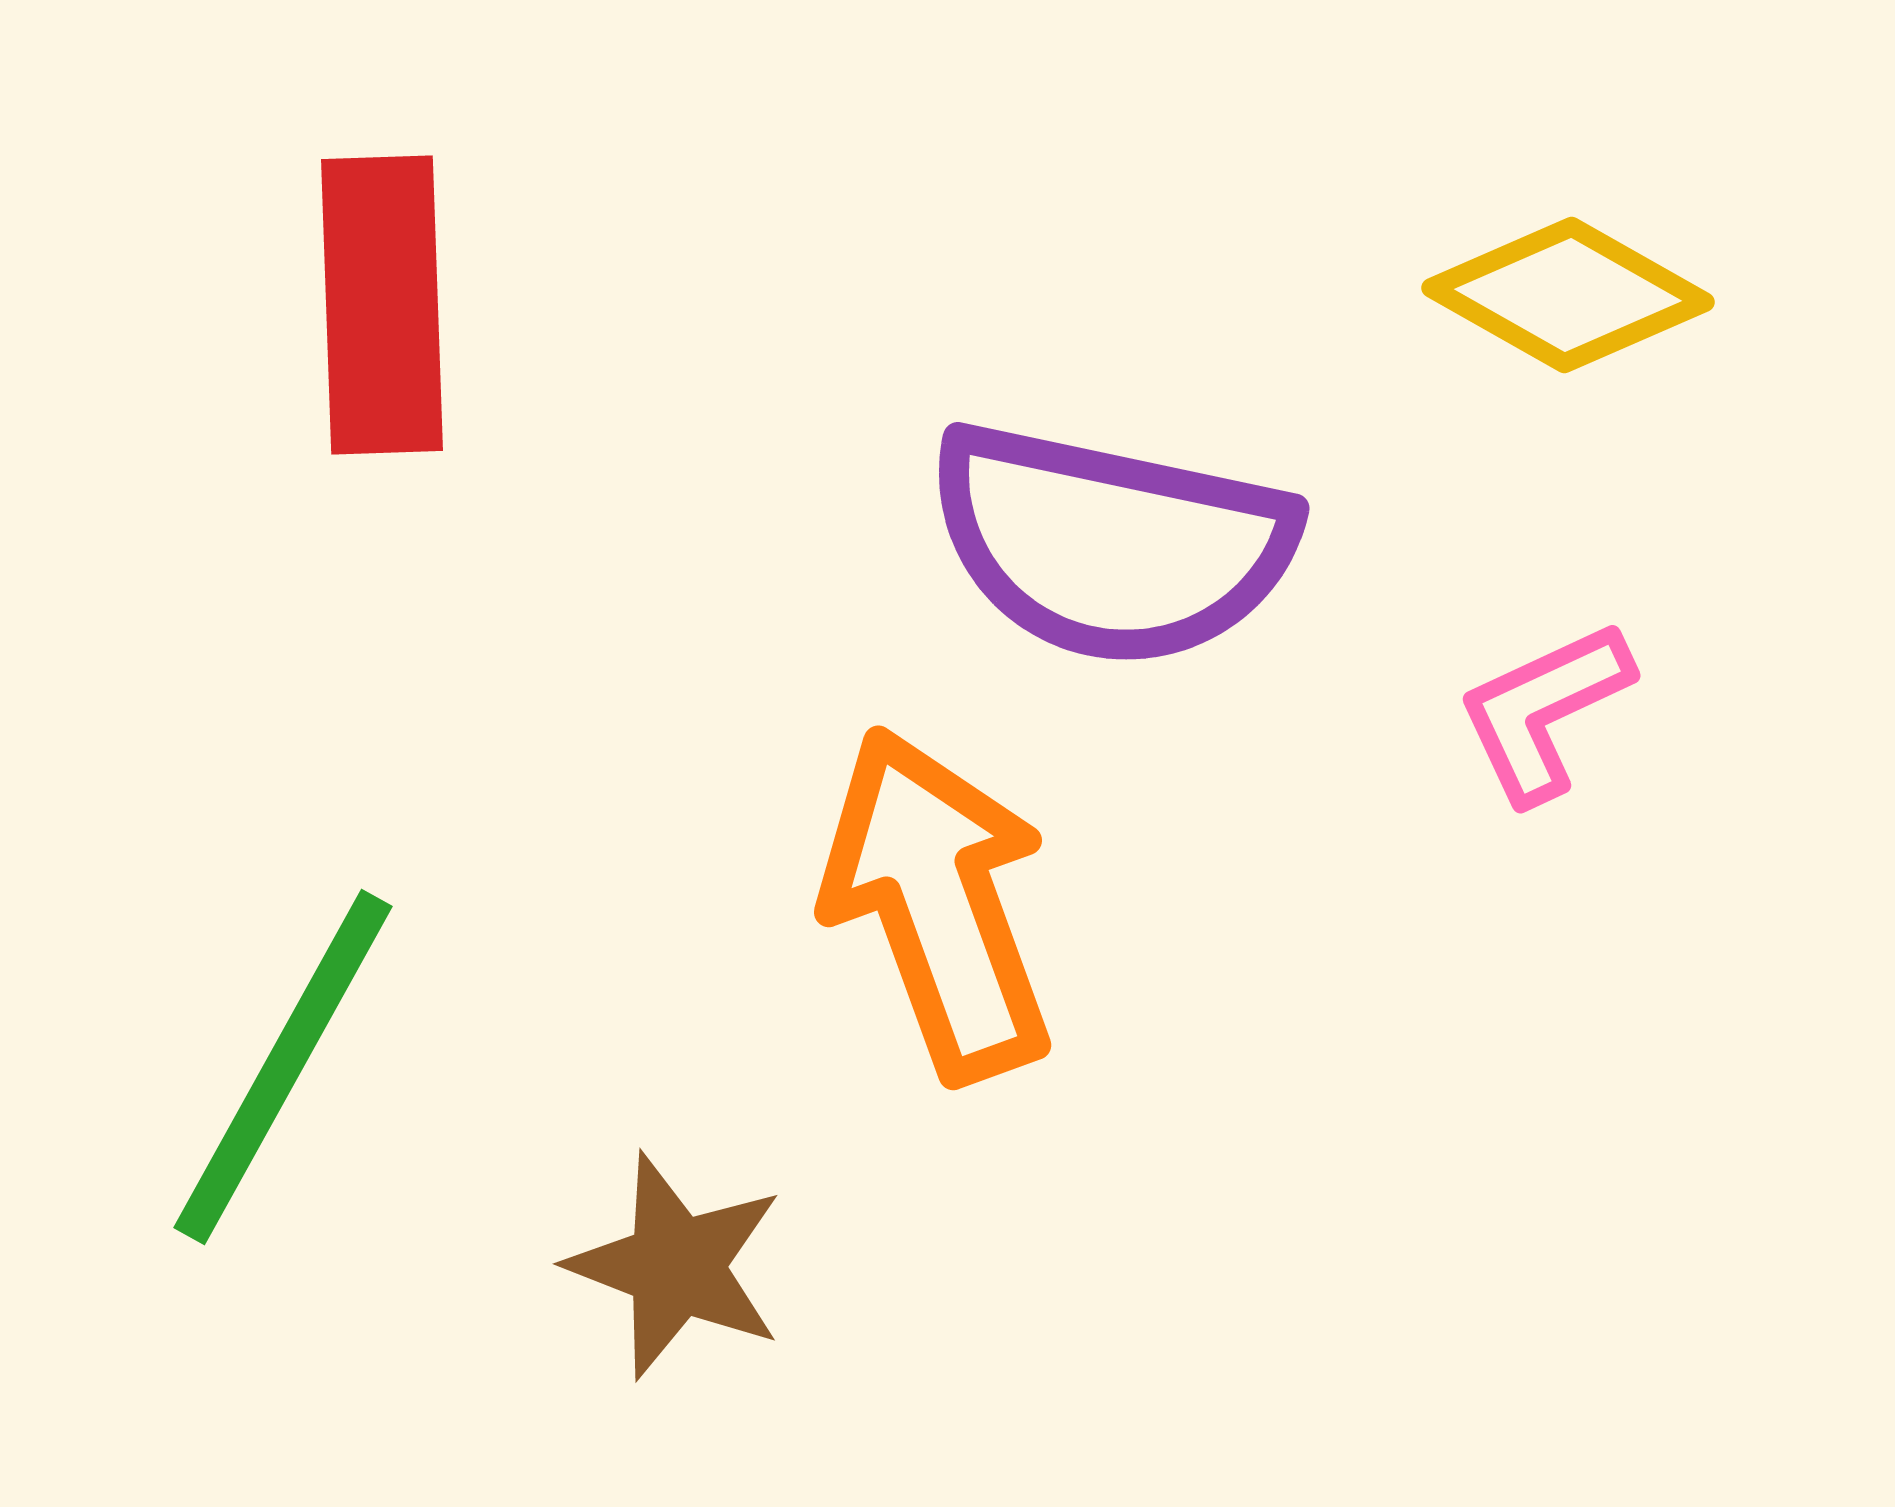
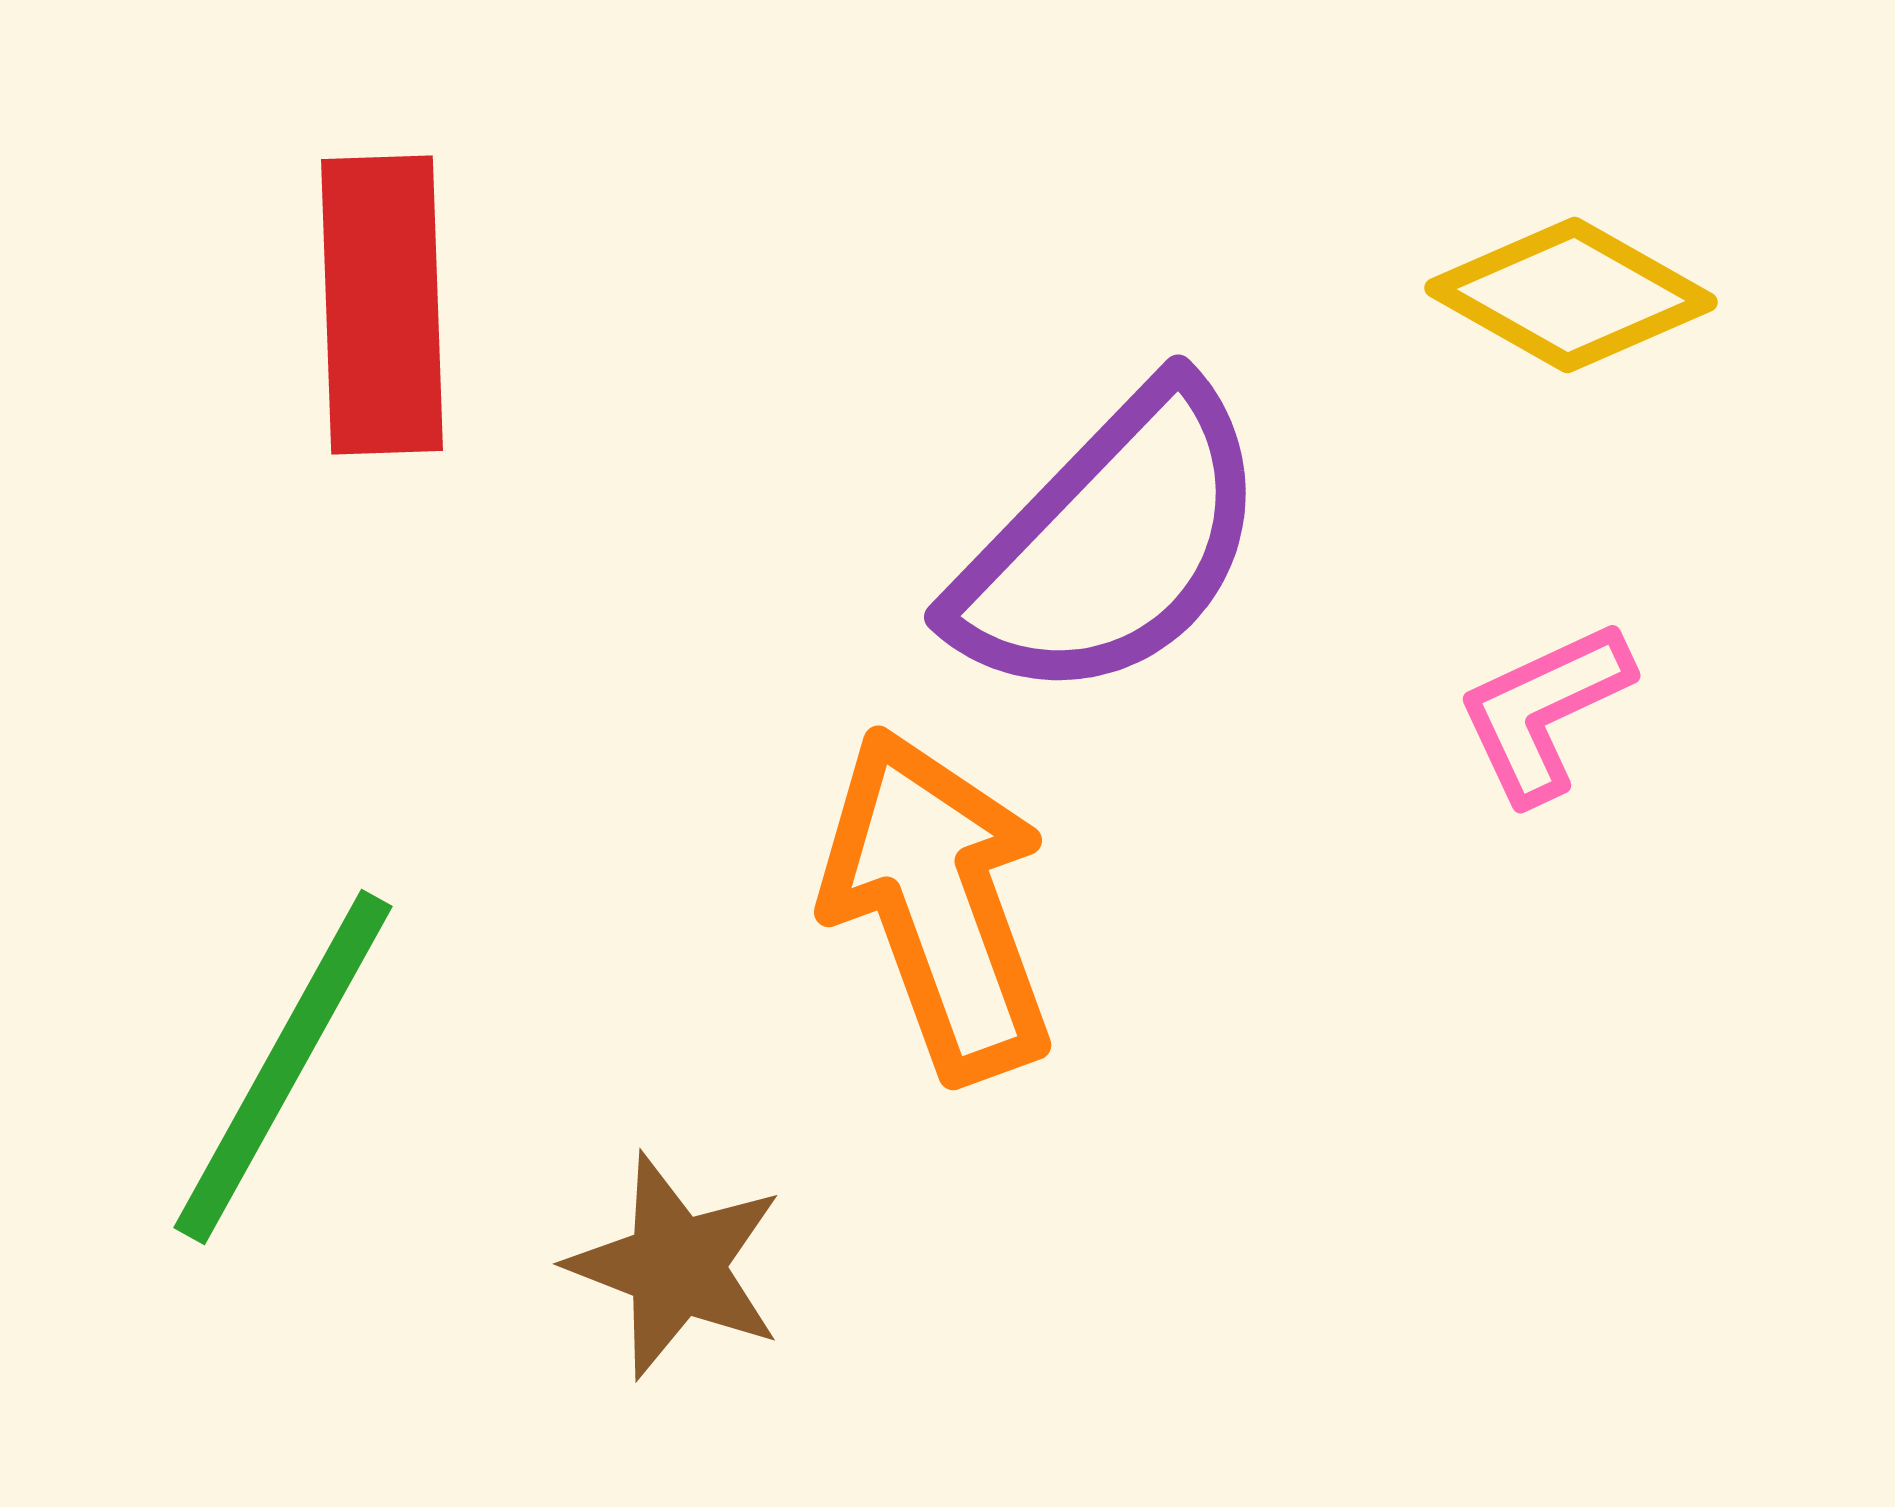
yellow diamond: moved 3 px right
purple semicircle: rotated 58 degrees counterclockwise
